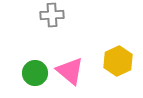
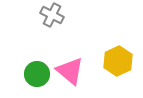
gray cross: rotated 30 degrees clockwise
green circle: moved 2 px right, 1 px down
